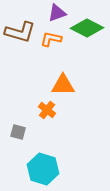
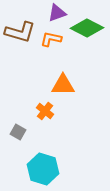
orange cross: moved 2 px left, 1 px down
gray square: rotated 14 degrees clockwise
